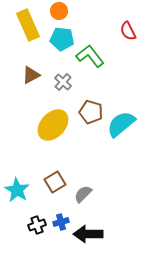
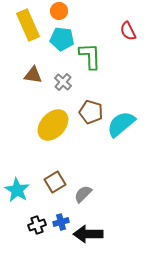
green L-shape: rotated 36 degrees clockwise
brown triangle: moved 2 px right; rotated 36 degrees clockwise
